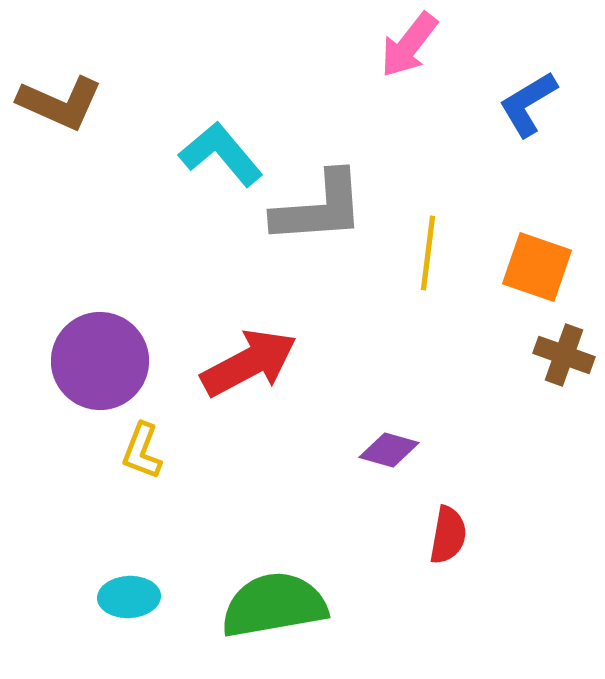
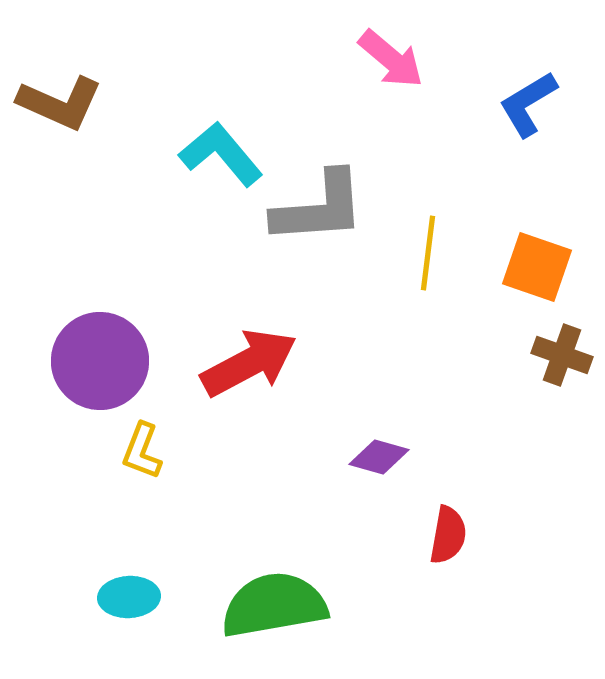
pink arrow: moved 18 px left, 14 px down; rotated 88 degrees counterclockwise
brown cross: moved 2 px left
purple diamond: moved 10 px left, 7 px down
